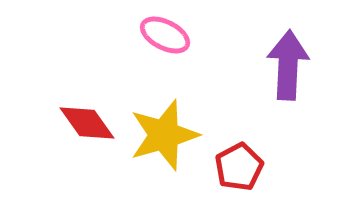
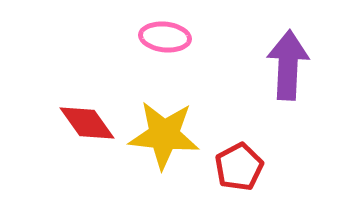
pink ellipse: moved 2 px down; rotated 21 degrees counterclockwise
yellow star: rotated 22 degrees clockwise
